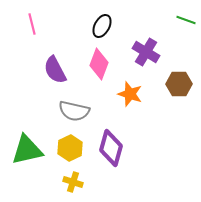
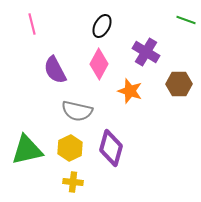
pink diamond: rotated 8 degrees clockwise
orange star: moved 3 px up
gray semicircle: moved 3 px right
yellow cross: rotated 12 degrees counterclockwise
